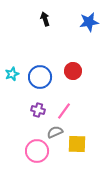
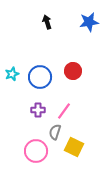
black arrow: moved 2 px right, 3 px down
purple cross: rotated 16 degrees counterclockwise
gray semicircle: rotated 49 degrees counterclockwise
yellow square: moved 3 px left, 3 px down; rotated 24 degrees clockwise
pink circle: moved 1 px left
